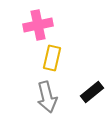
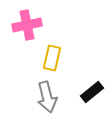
pink cross: moved 11 px left
